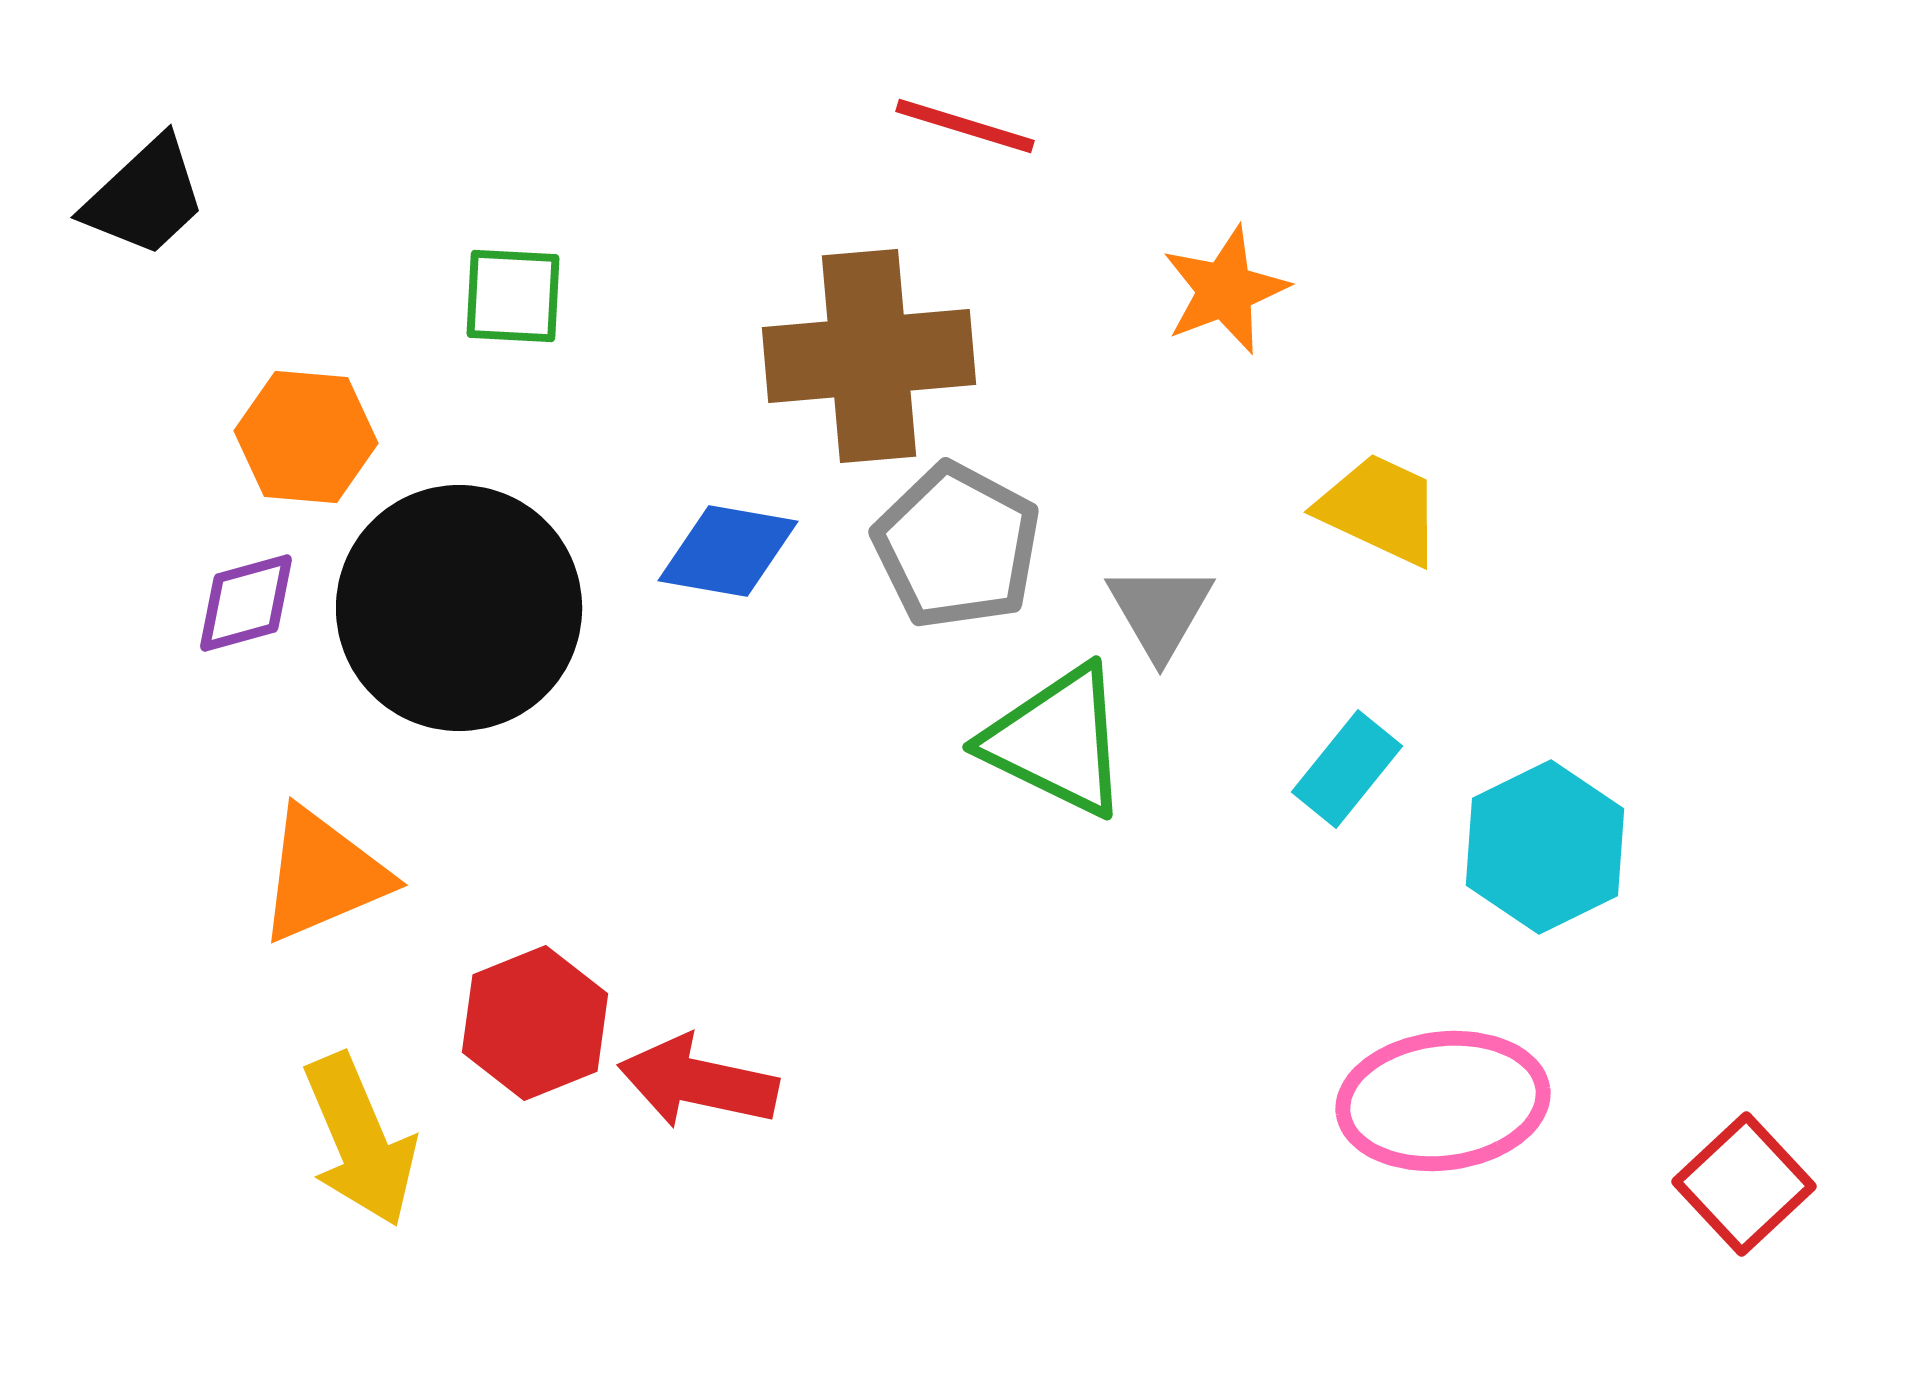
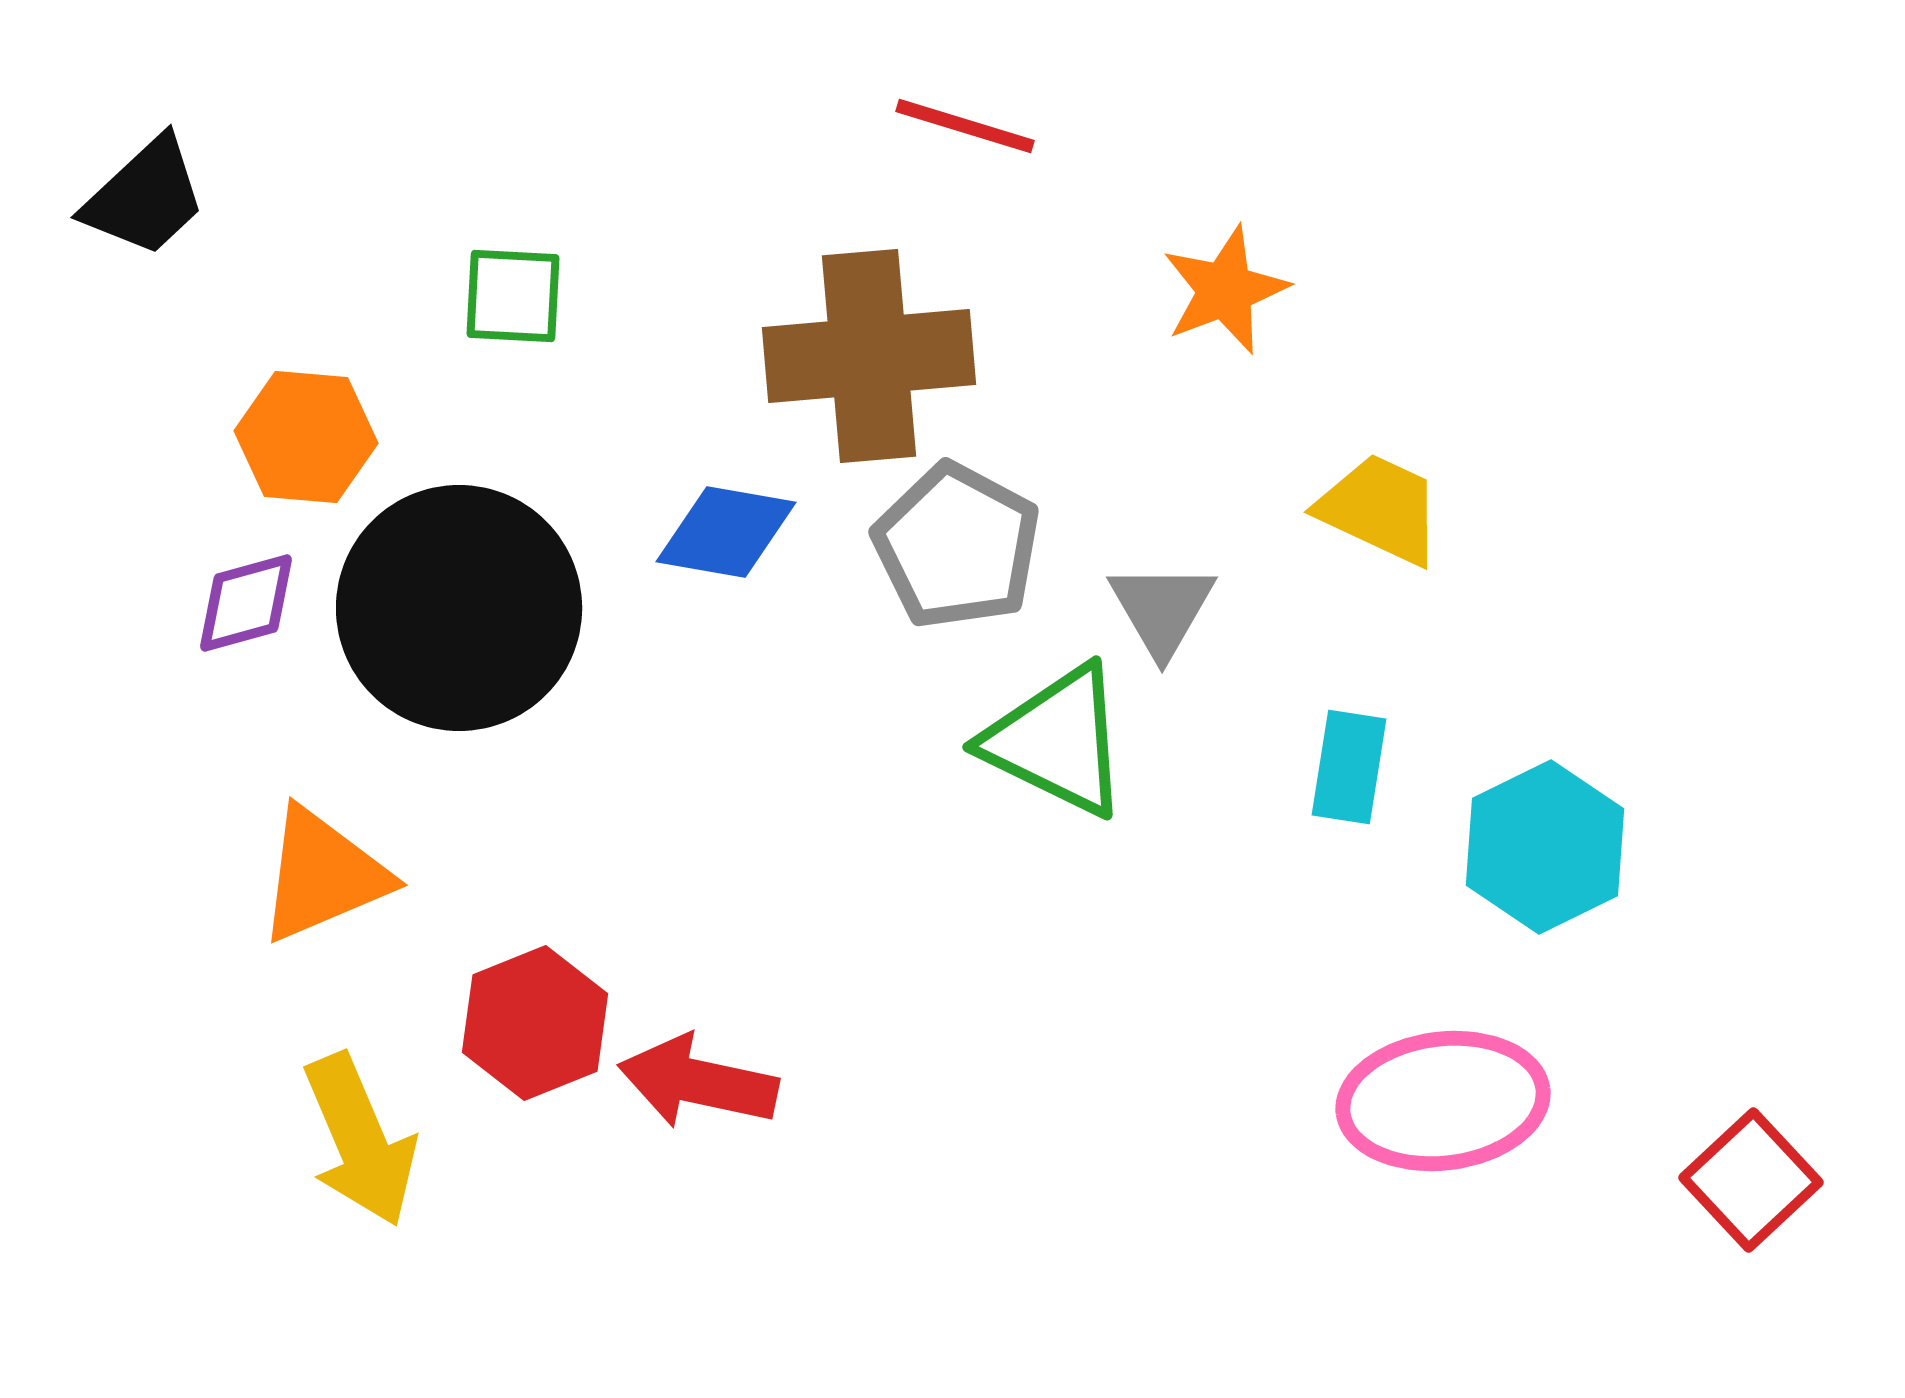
blue diamond: moved 2 px left, 19 px up
gray triangle: moved 2 px right, 2 px up
cyan rectangle: moved 2 px right, 2 px up; rotated 30 degrees counterclockwise
red square: moved 7 px right, 4 px up
